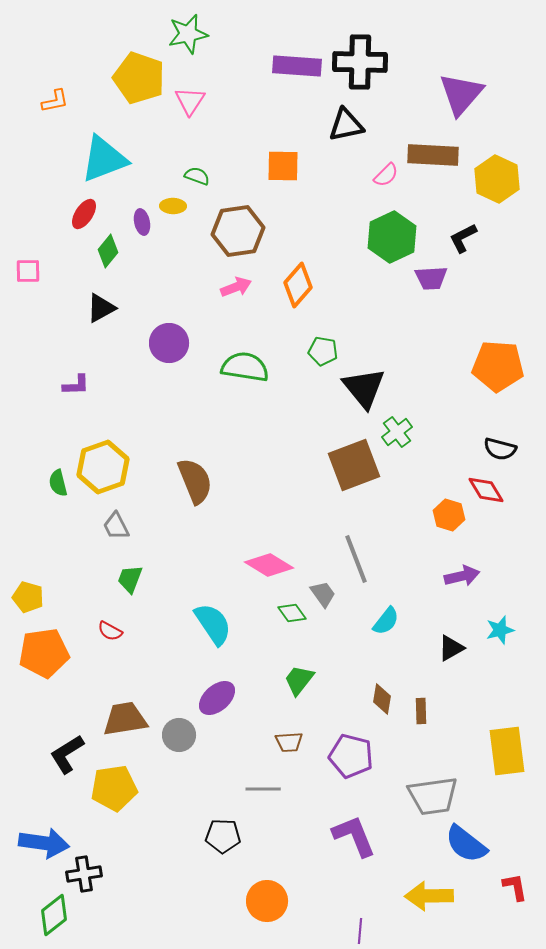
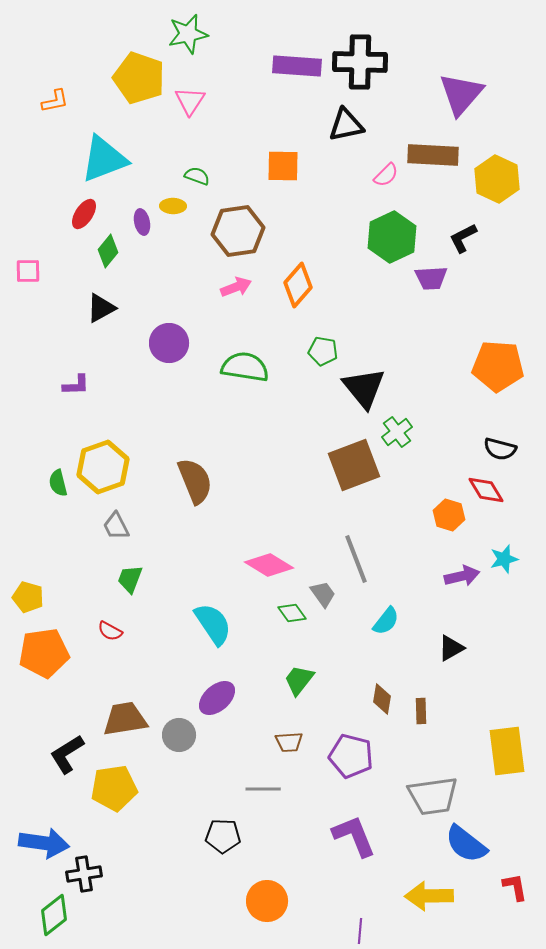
cyan star at (500, 630): moved 4 px right, 71 px up
